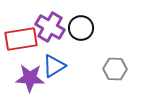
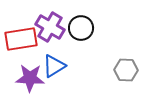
gray hexagon: moved 11 px right, 1 px down
